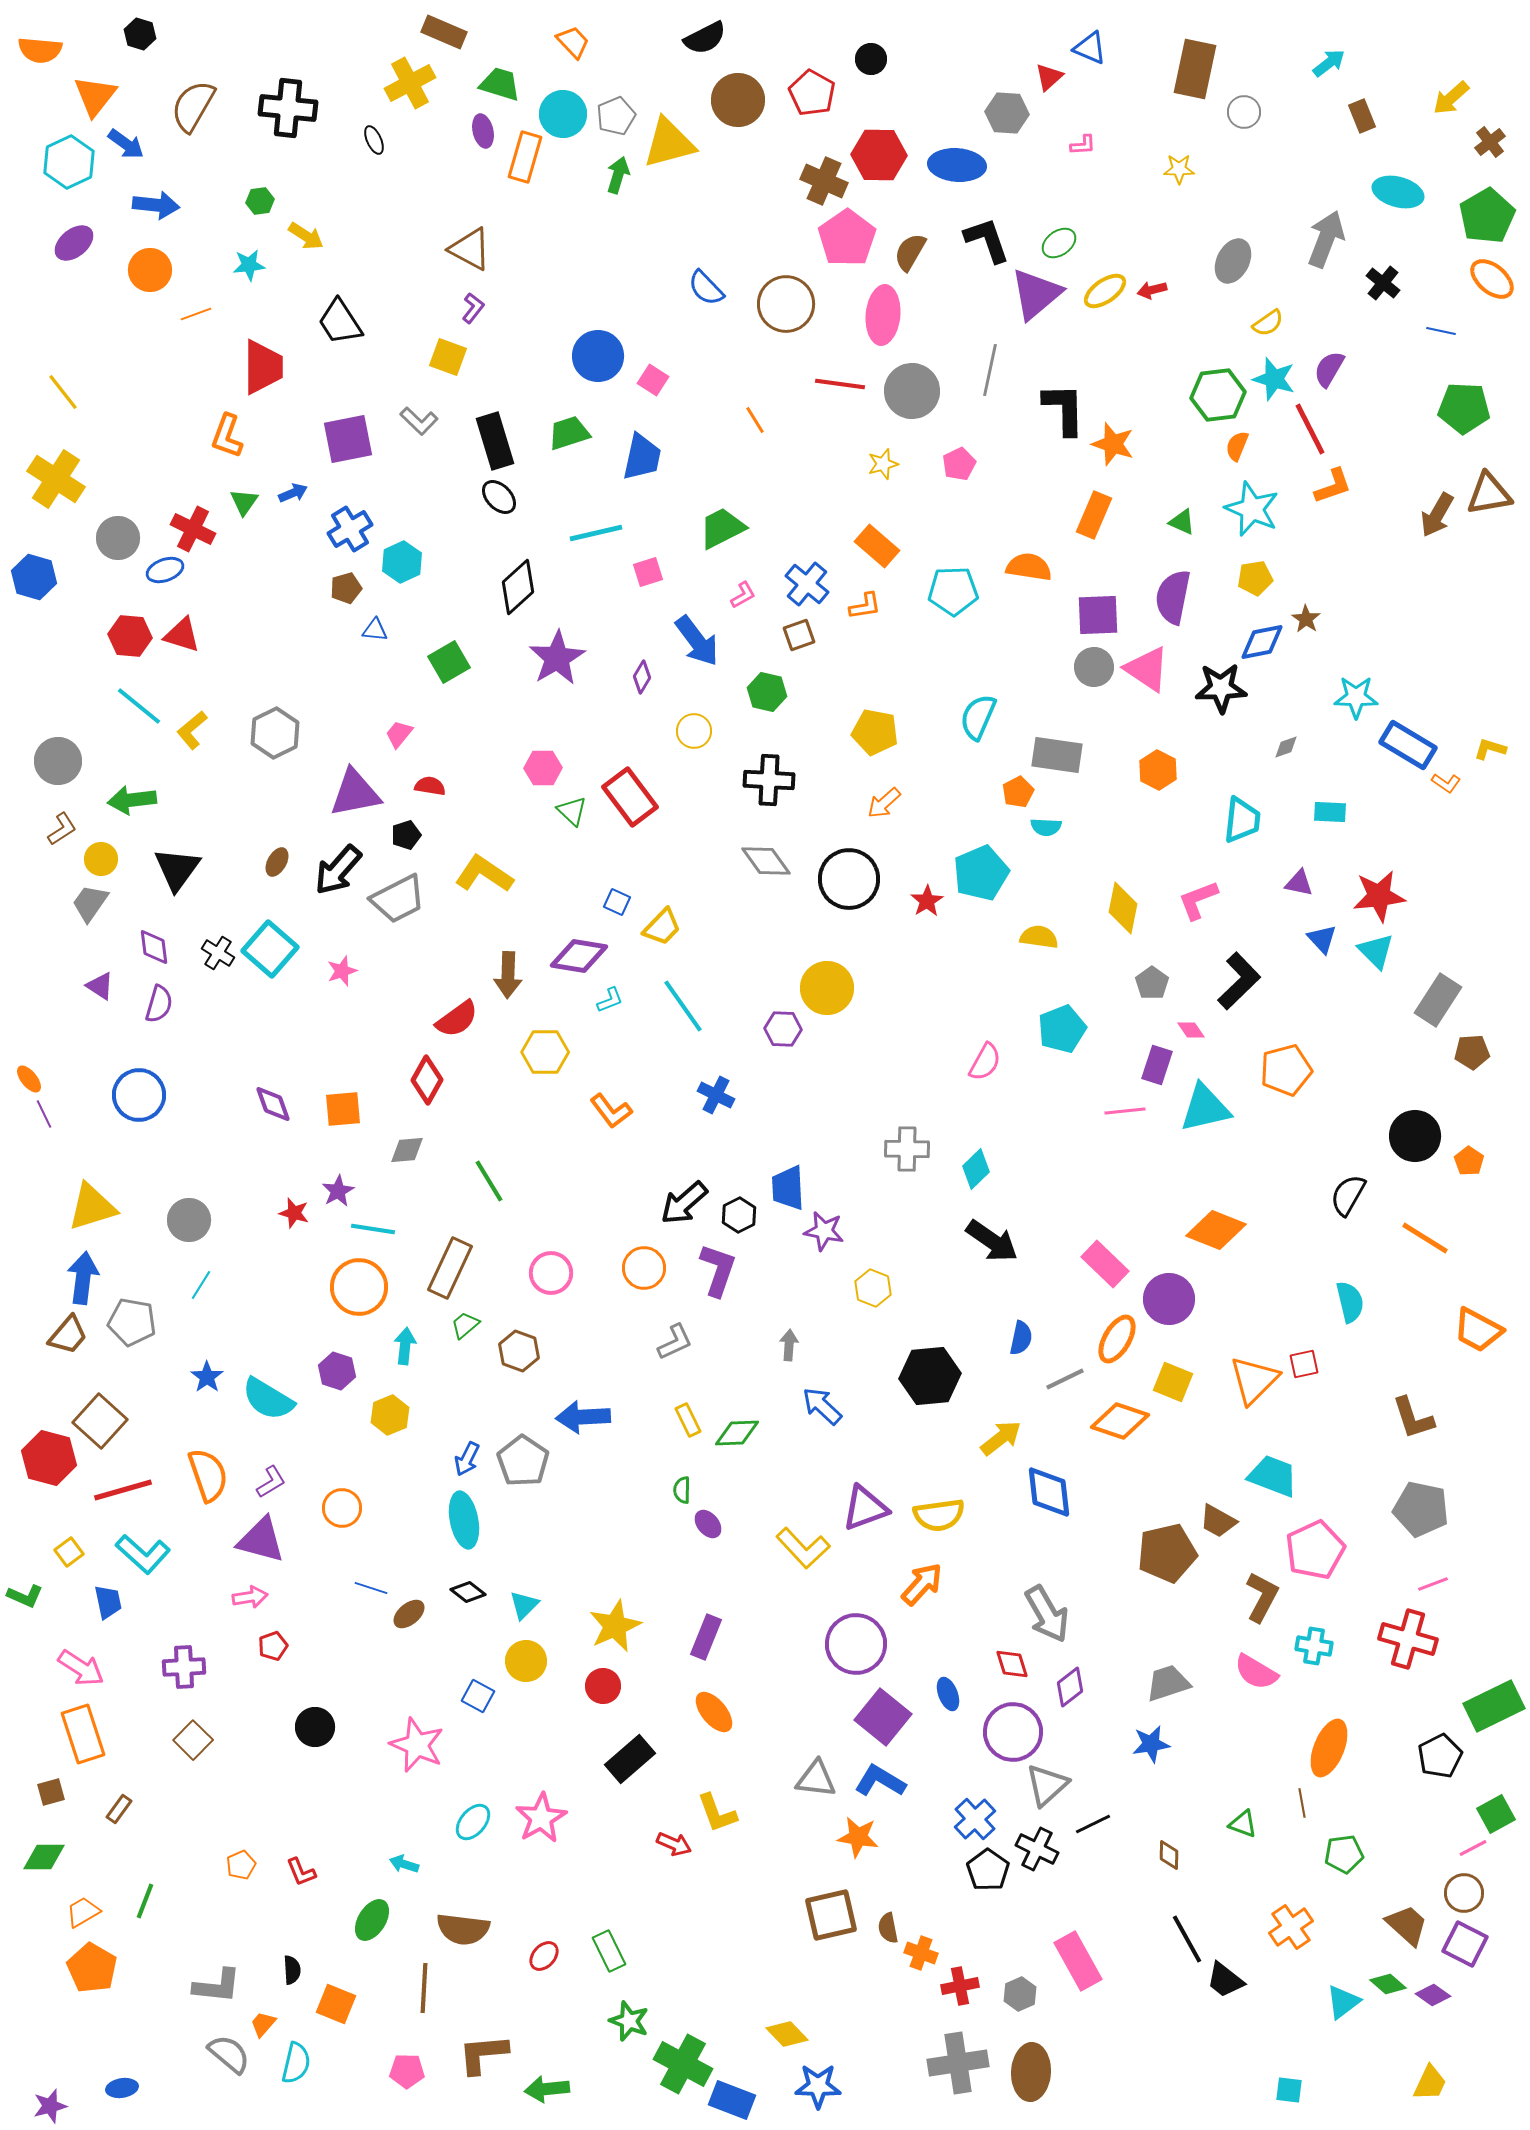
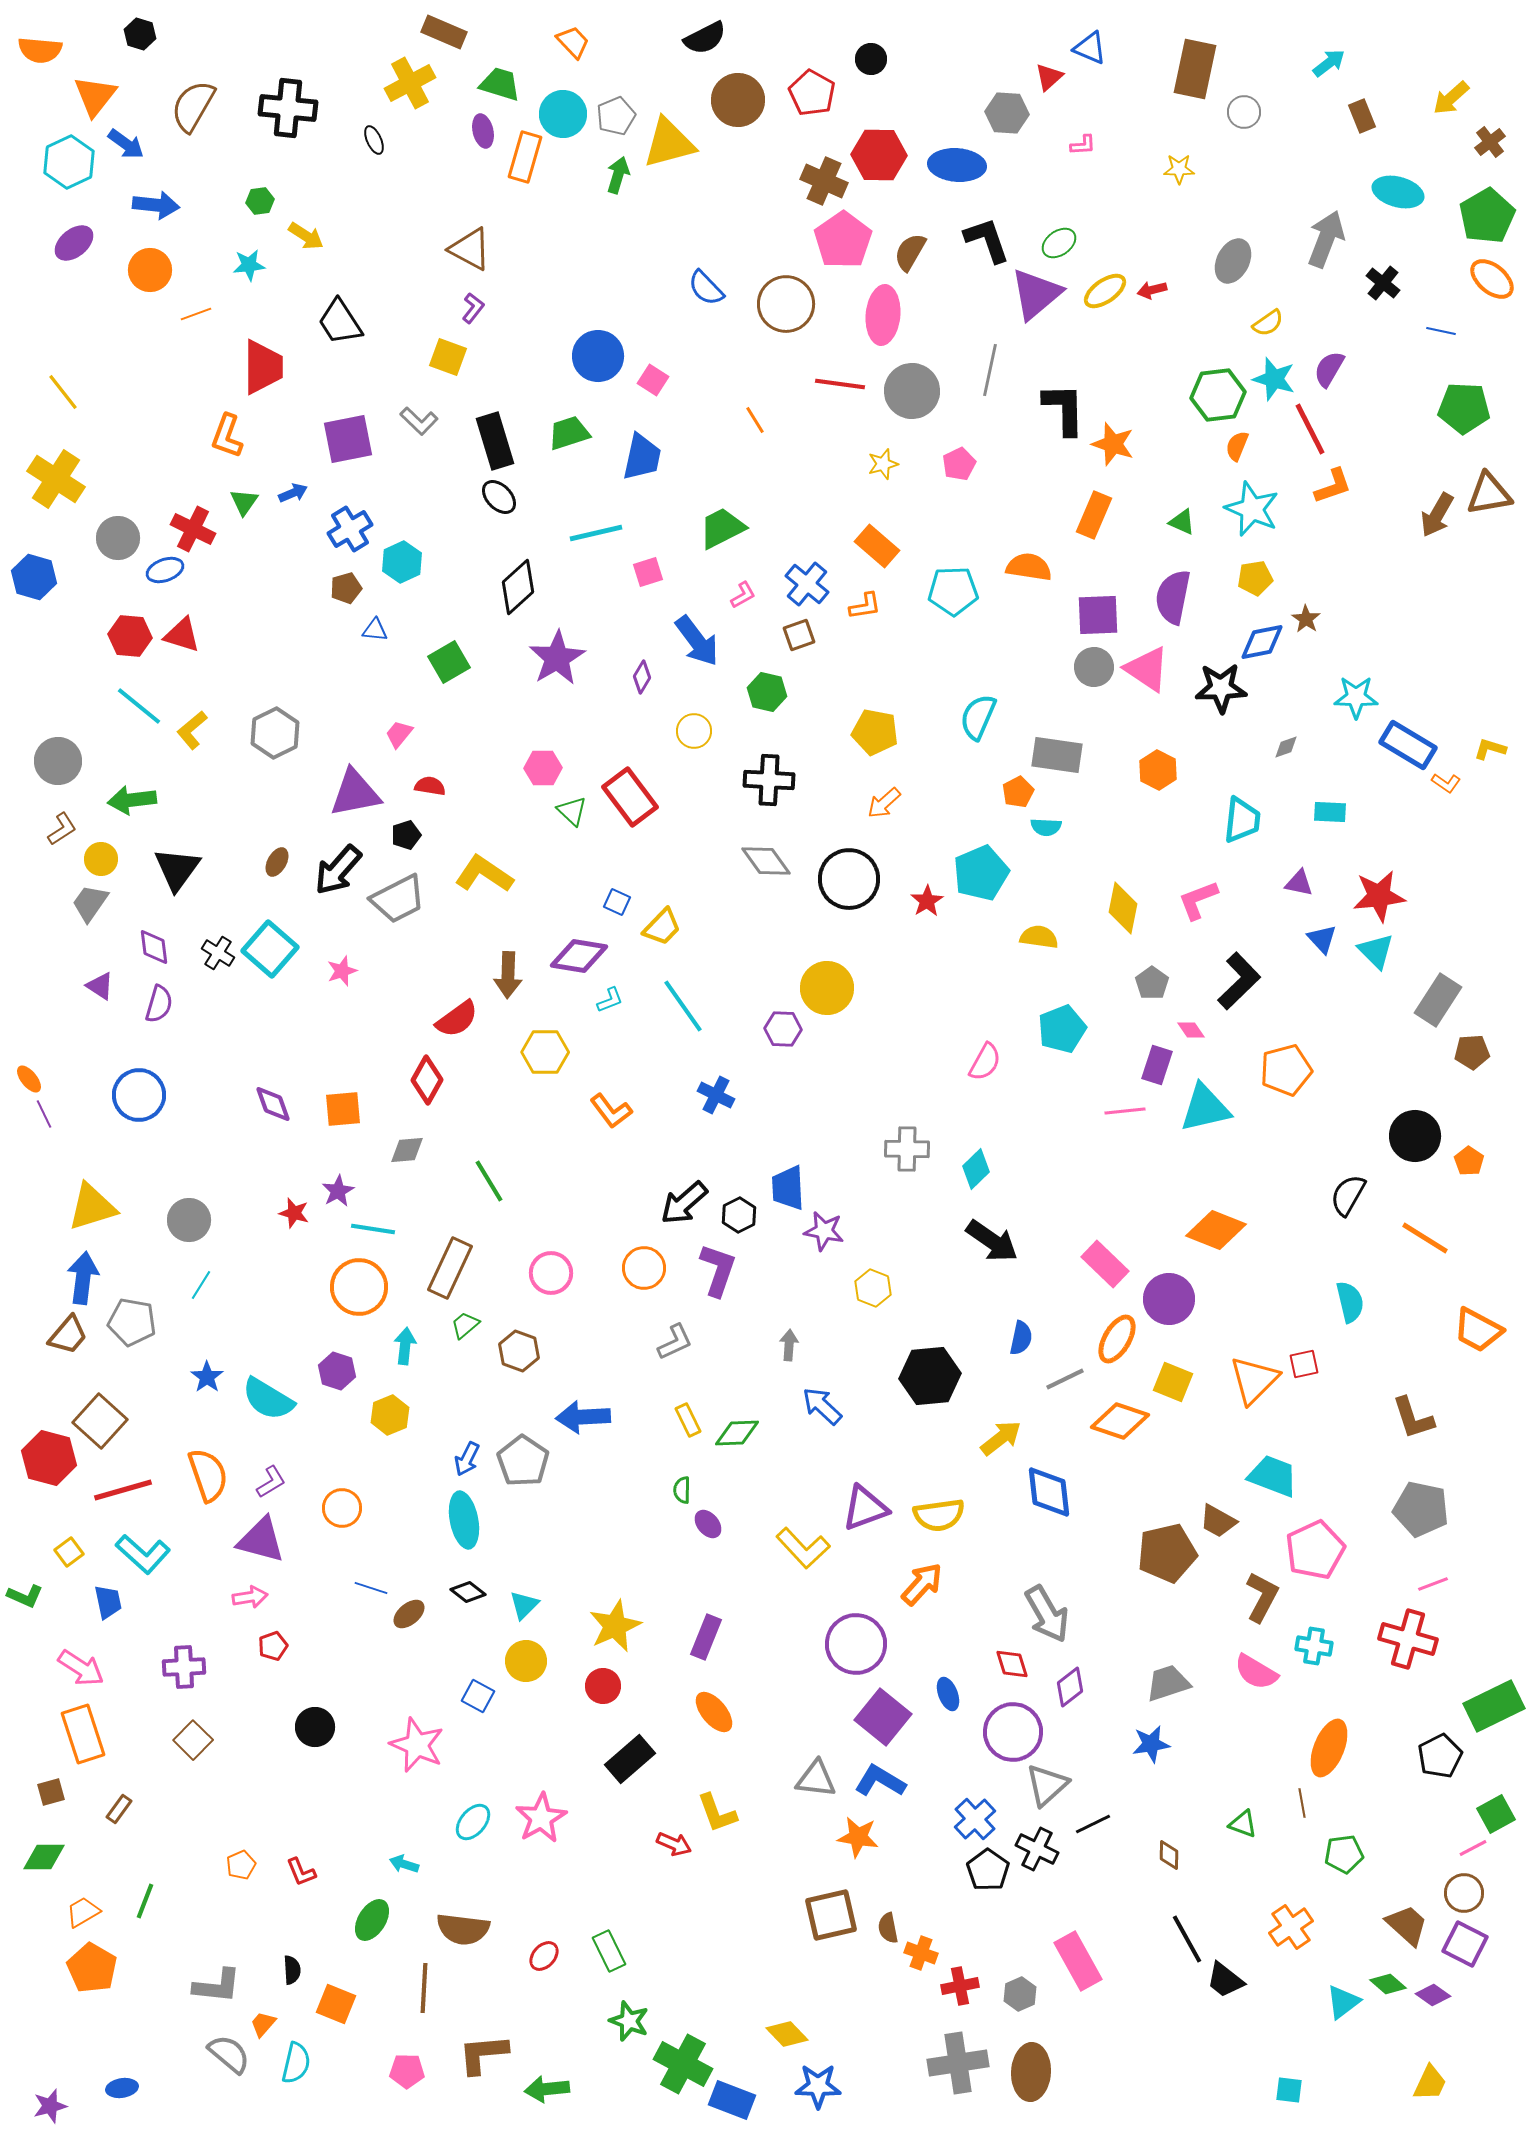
pink pentagon at (847, 238): moved 4 px left, 2 px down
